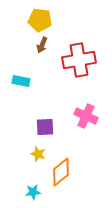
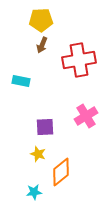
yellow pentagon: moved 1 px right; rotated 10 degrees counterclockwise
pink cross: rotated 35 degrees clockwise
cyan star: moved 1 px right
